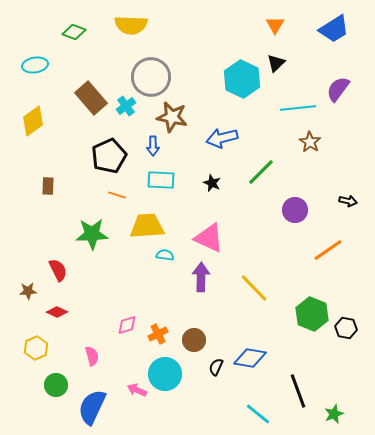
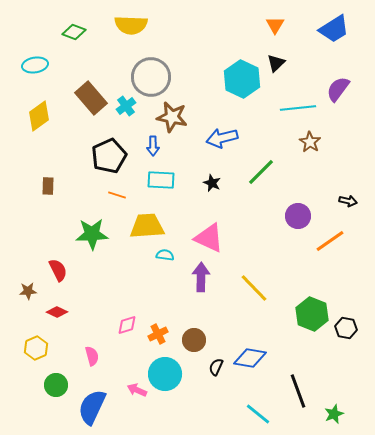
yellow diamond at (33, 121): moved 6 px right, 5 px up
purple circle at (295, 210): moved 3 px right, 6 px down
orange line at (328, 250): moved 2 px right, 9 px up
